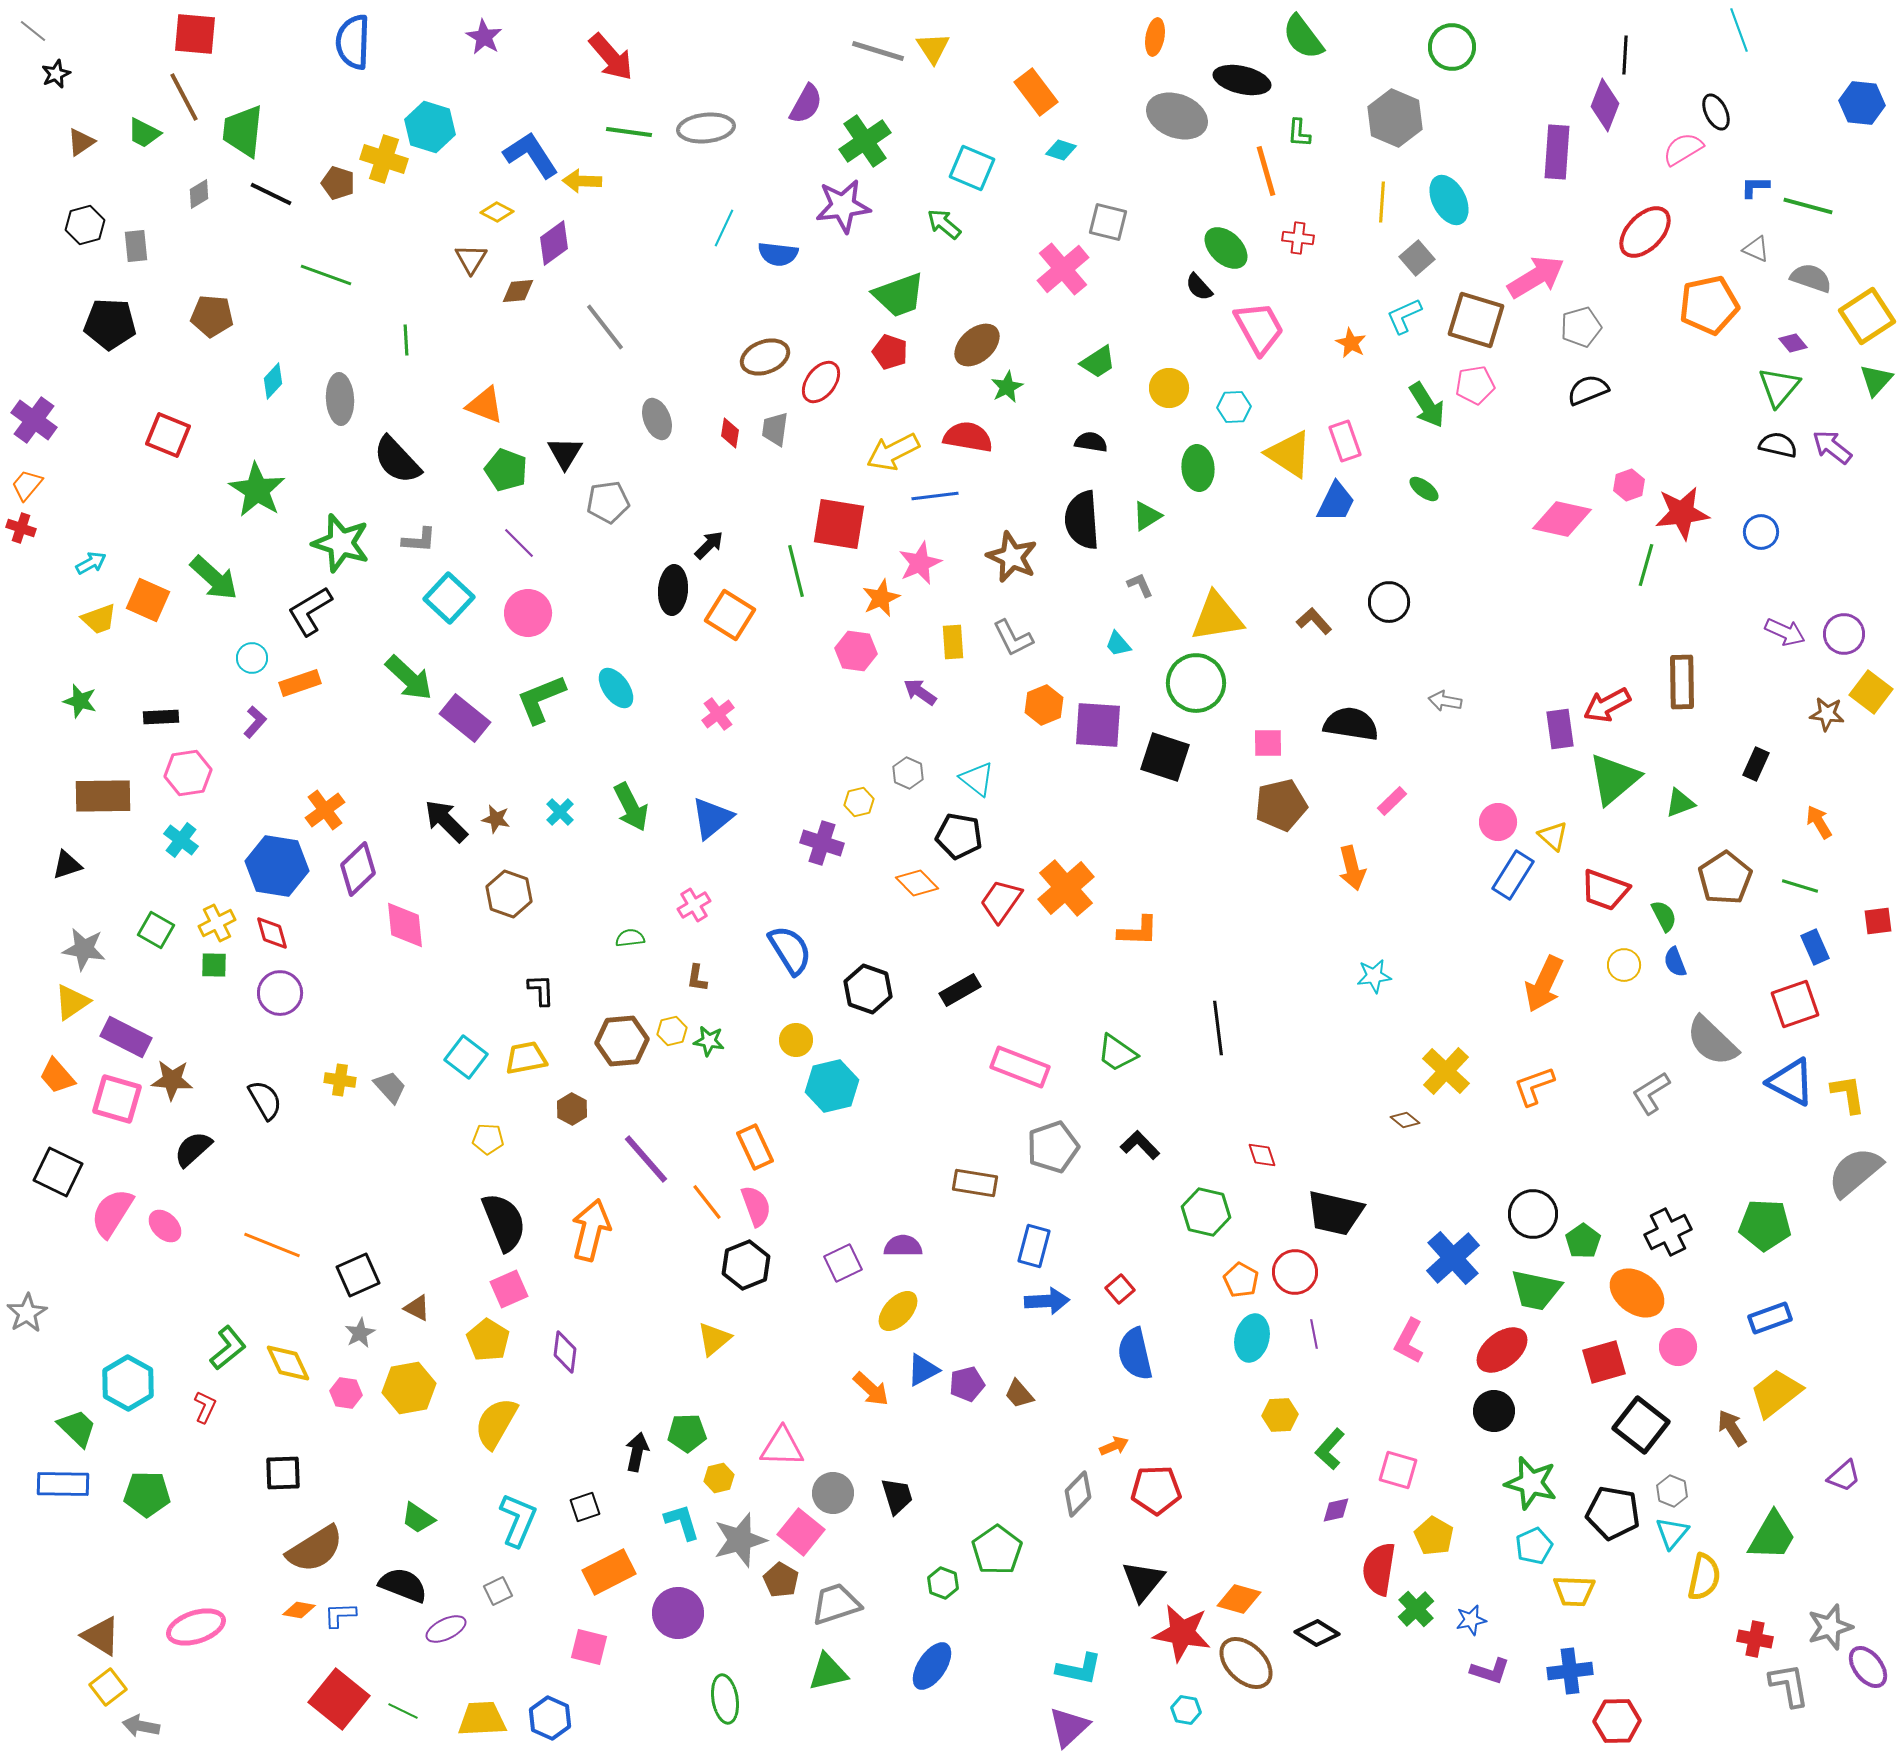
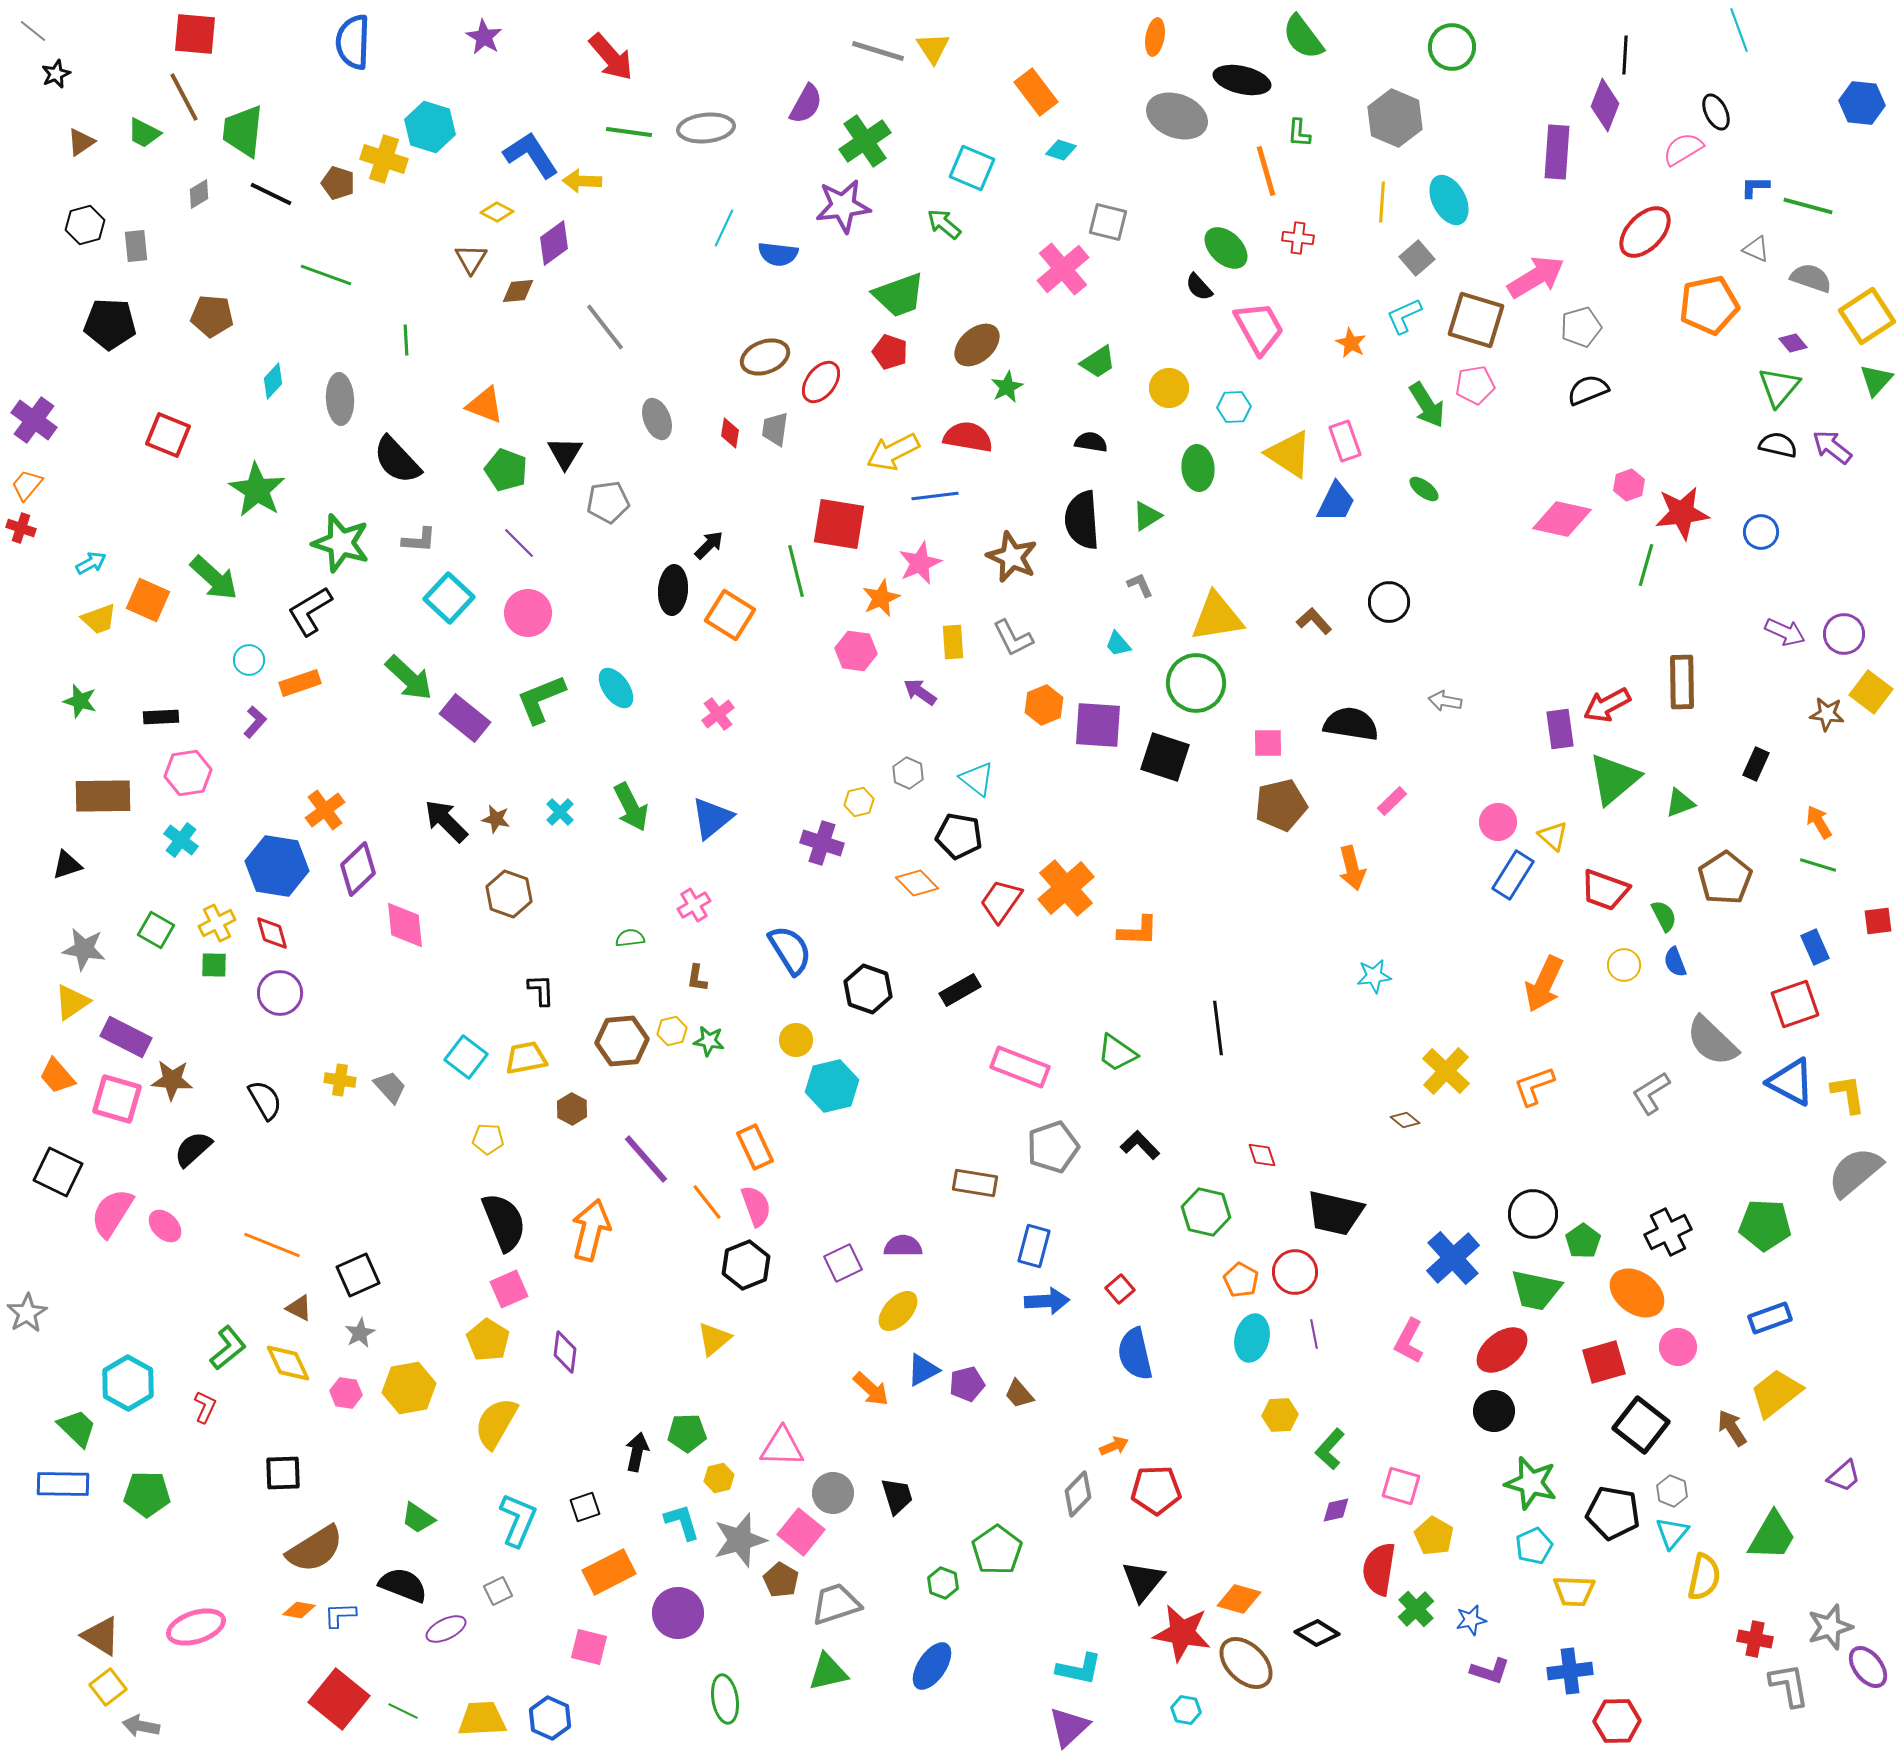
cyan circle at (252, 658): moved 3 px left, 2 px down
green line at (1800, 886): moved 18 px right, 21 px up
brown triangle at (417, 1308): moved 118 px left
pink square at (1398, 1470): moved 3 px right, 16 px down
